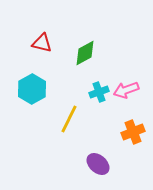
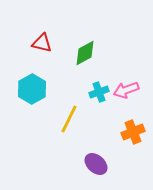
purple ellipse: moved 2 px left
